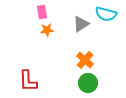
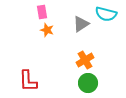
orange star: rotated 24 degrees clockwise
orange cross: rotated 18 degrees clockwise
